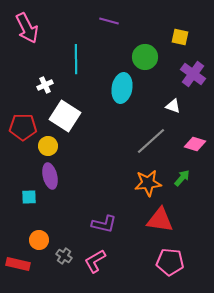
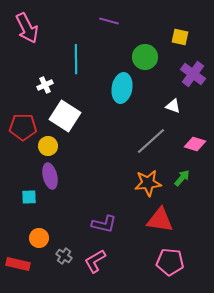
orange circle: moved 2 px up
